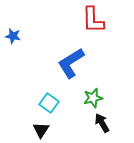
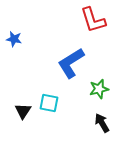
red L-shape: rotated 16 degrees counterclockwise
blue star: moved 1 px right, 3 px down
green star: moved 6 px right, 9 px up
cyan square: rotated 24 degrees counterclockwise
black triangle: moved 18 px left, 19 px up
